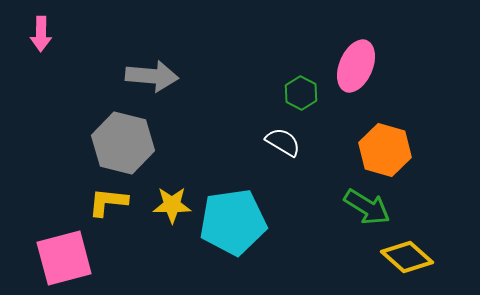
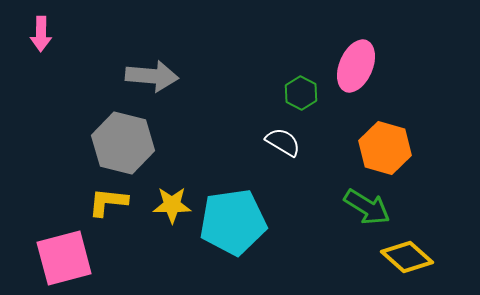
orange hexagon: moved 2 px up
